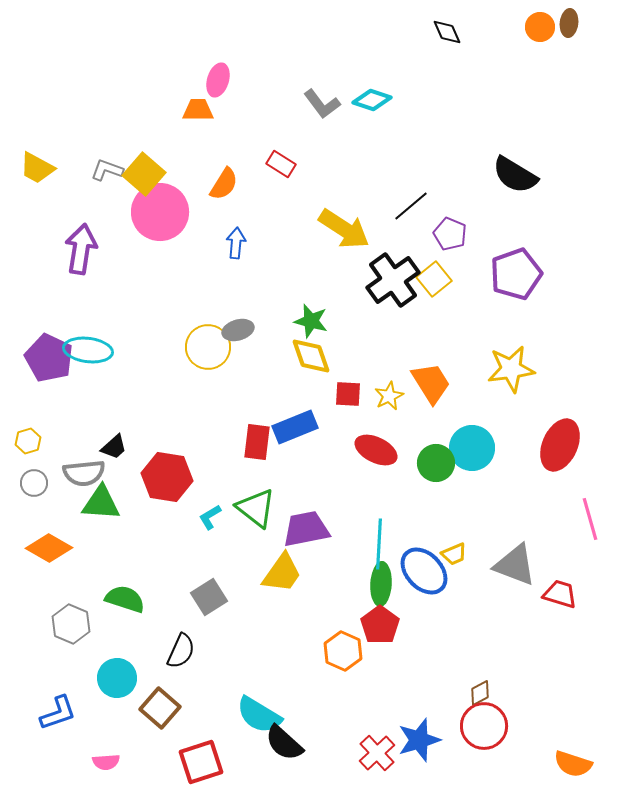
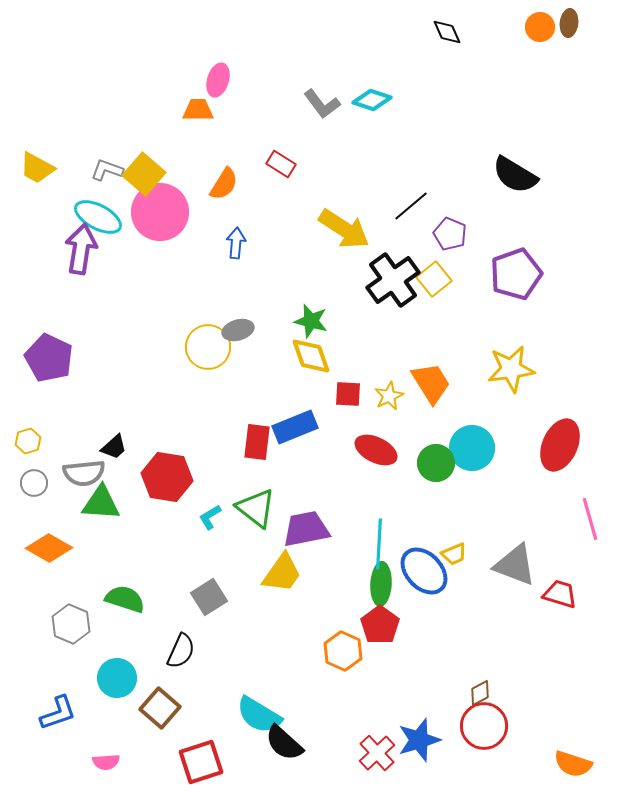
cyan ellipse at (88, 350): moved 10 px right, 133 px up; rotated 21 degrees clockwise
